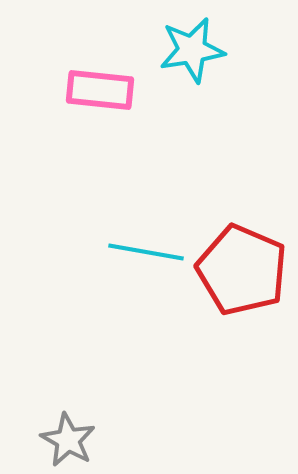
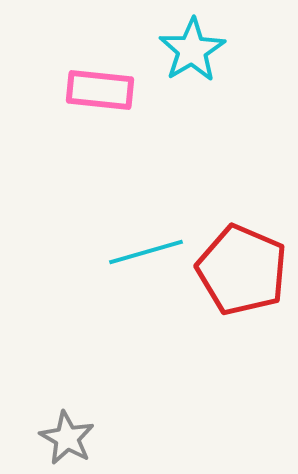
cyan star: rotated 22 degrees counterclockwise
cyan line: rotated 26 degrees counterclockwise
gray star: moved 1 px left, 2 px up
